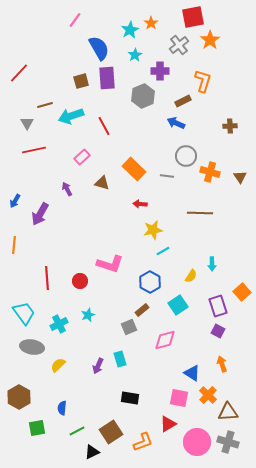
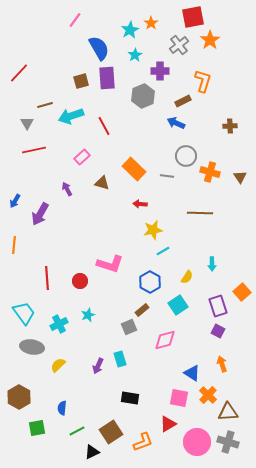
yellow semicircle at (191, 276): moved 4 px left, 1 px down
